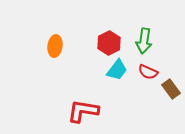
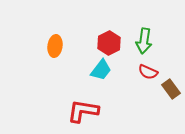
cyan trapezoid: moved 16 px left
